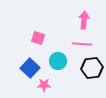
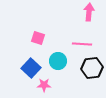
pink arrow: moved 5 px right, 8 px up
blue square: moved 1 px right
